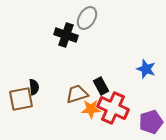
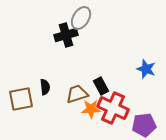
gray ellipse: moved 6 px left
black cross: rotated 35 degrees counterclockwise
black semicircle: moved 11 px right
purple pentagon: moved 7 px left, 3 px down; rotated 10 degrees clockwise
